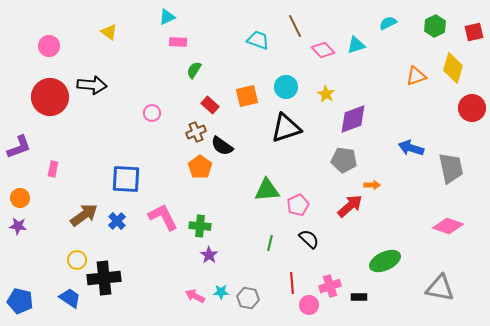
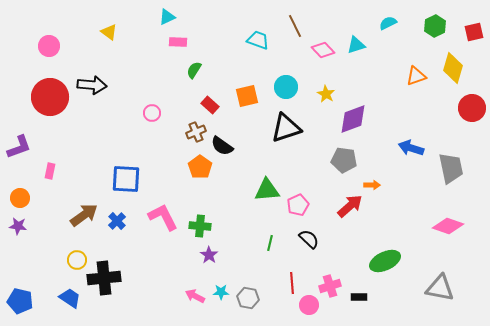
pink rectangle at (53, 169): moved 3 px left, 2 px down
